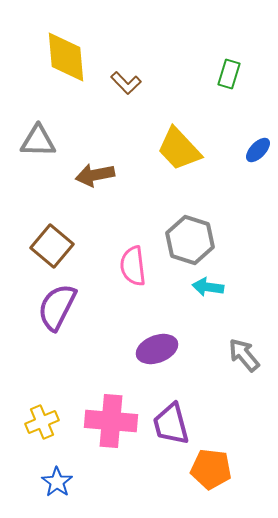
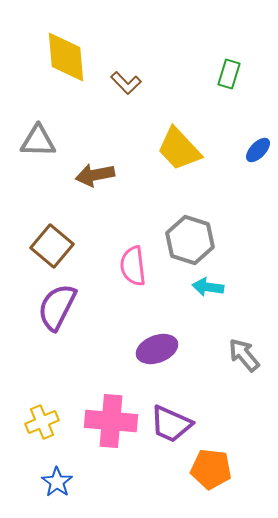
purple trapezoid: rotated 51 degrees counterclockwise
